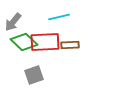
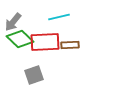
green diamond: moved 4 px left, 3 px up
